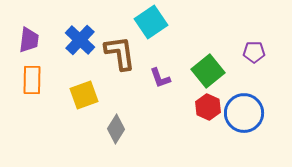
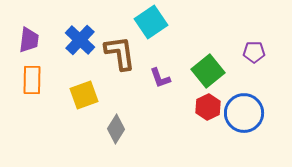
red hexagon: rotated 10 degrees clockwise
